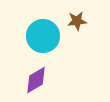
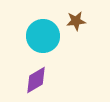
brown star: moved 1 px left
